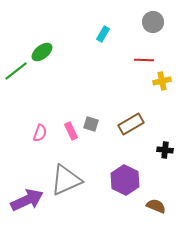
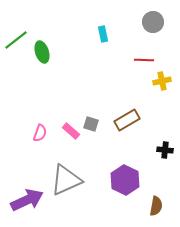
cyan rectangle: rotated 42 degrees counterclockwise
green ellipse: rotated 70 degrees counterclockwise
green line: moved 31 px up
brown rectangle: moved 4 px left, 4 px up
pink rectangle: rotated 24 degrees counterclockwise
brown semicircle: rotated 78 degrees clockwise
